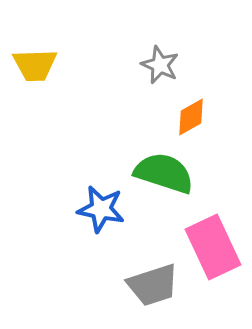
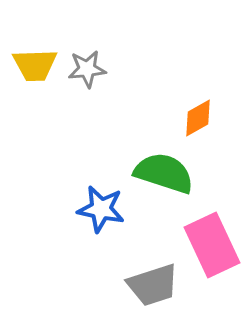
gray star: moved 73 px left, 4 px down; rotated 30 degrees counterclockwise
orange diamond: moved 7 px right, 1 px down
pink rectangle: moved 1 px left, 2 px up
